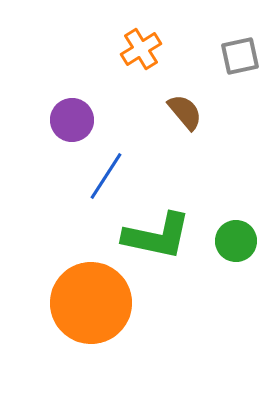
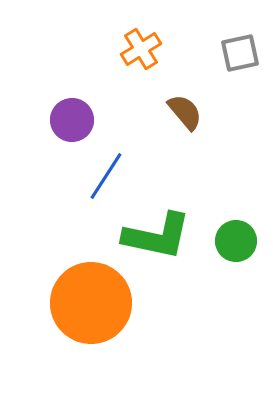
gray square: moved 3 px up
